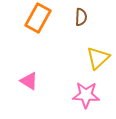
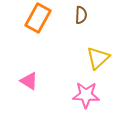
brown semicircle: moved 2 px up
